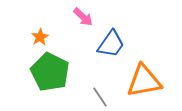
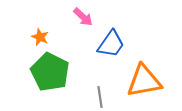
orange star: rotated 18 degrees counterclockwise
gray line: rotated 25 degrees clockwise
